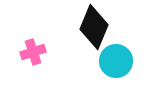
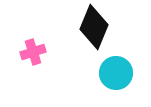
cyan circle: moved 12 px down
